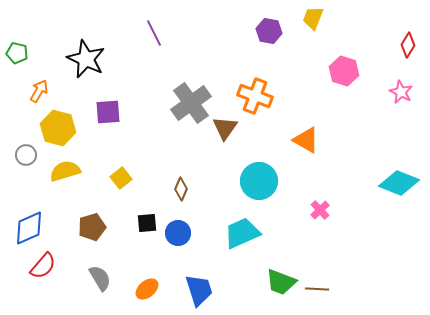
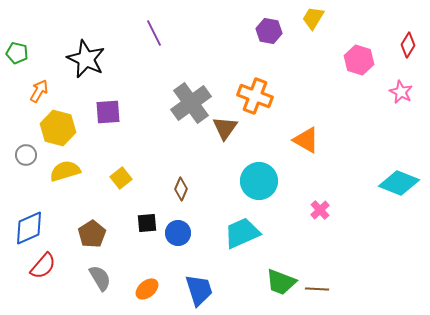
yellow trapezoid: rotated 10 degrees clockwise
pink hexagon: moved 15 px right, 11 px up
brown pentagon: moved 7 px down; rotated 16 degrees counterclockwise
